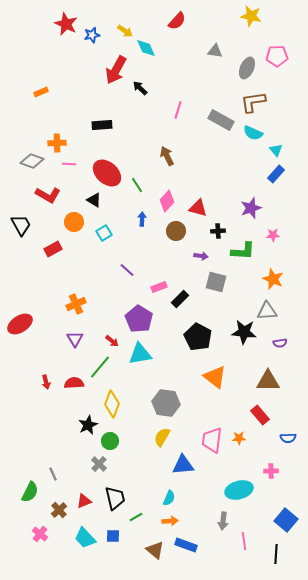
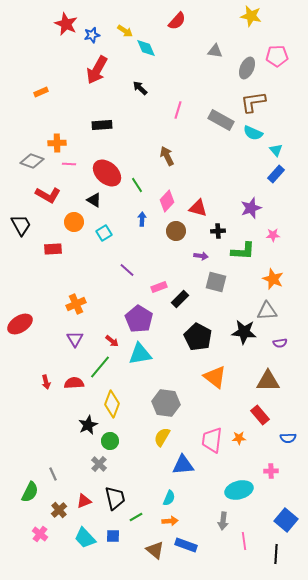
red arrow at (116, 70): moved 19 px left
red rectangle at (53, 249): rotated 24 degrees clockwise
